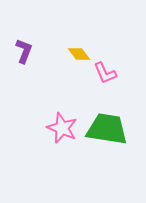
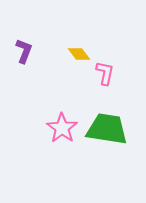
pink L-shape: rotated 145 degrees counterclockwise
pink star: rotated 12 degrees clockwise
